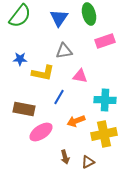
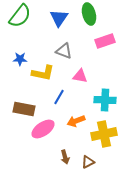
gray triangle: rotated 30 degrees clockwise
pink ellipse: moved 2 px right, 3 px up
